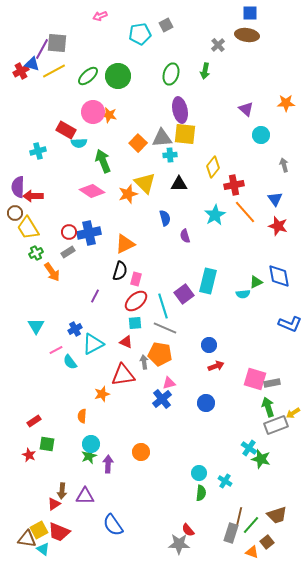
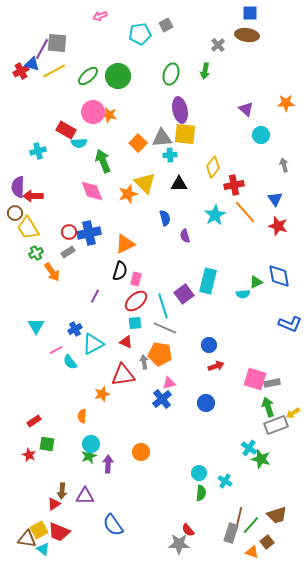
pink diamond at (92, 191): rotated 35 degrees clockwise
